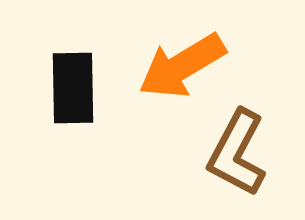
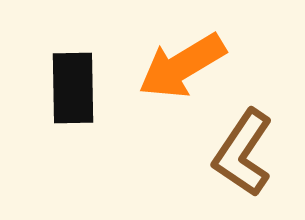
brown L-shape: moved 6 px right; rotated 6 degrees clockwise
